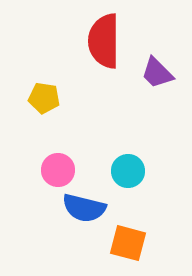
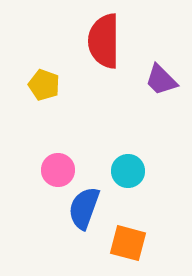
purple trapezoid: moved 4 px right, 7 px down
yellow pentagon: moved 13 px up; rotated 12 degrees clockwise
blue semicircle: rotated 96 degrees clockwise
